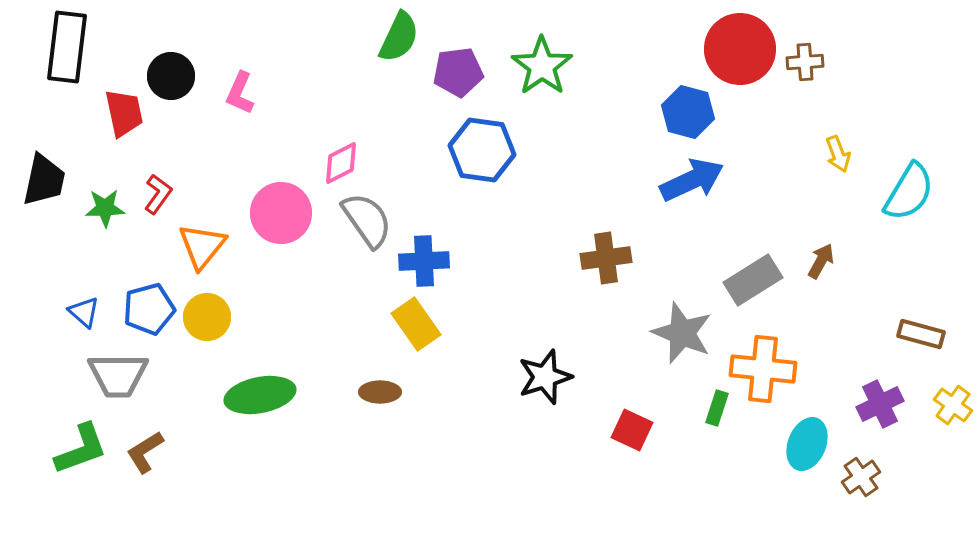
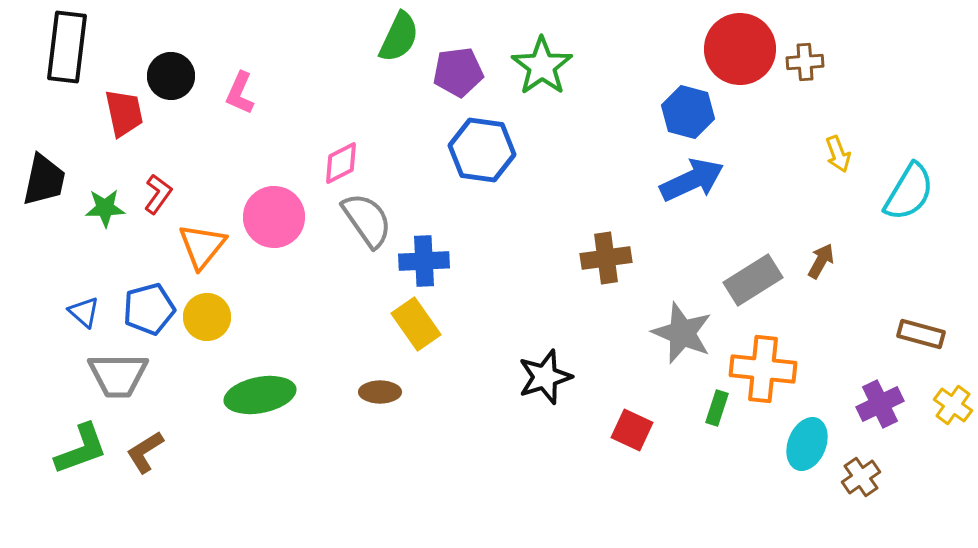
pink circle at (281, 213): moved 7 px left, 4 px down
